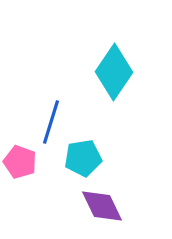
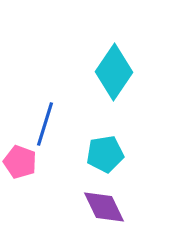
blue line: moved 6 px left, 2 px down
cyan pentagon: moved 22 px right, 4 px up
purple diamond: moved 2 px right, 1 px down
